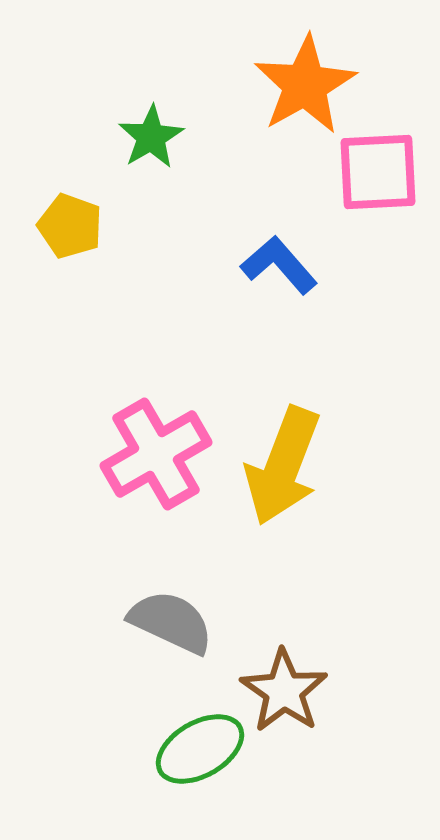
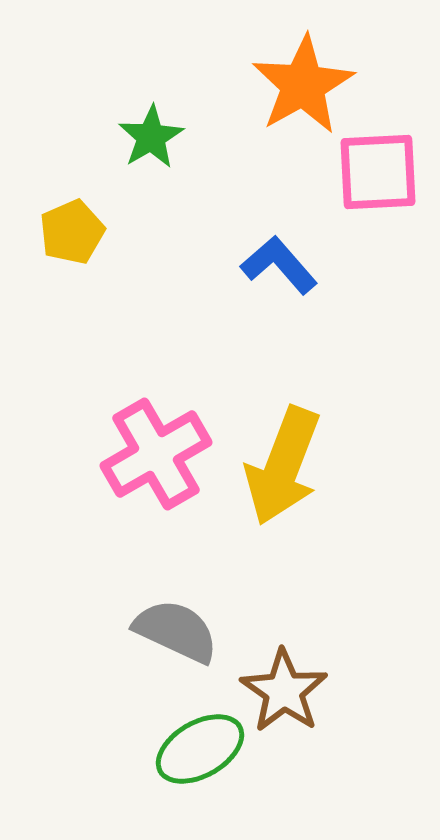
orange star: moved 2 px left
yellow pentagon: moved 2 px right, 6 px down; rotated 28 degrees clockwise
gray semicircle: moved 5 px right, 9 px down
